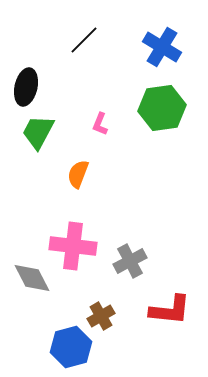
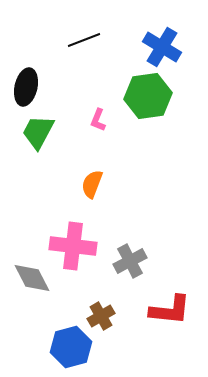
black line: rotated 24 degrees clockwise
green hexagon: moved 14 px left, 12 px up
pink L-shape: moved 2 px left, 4 px up
orange semicircle: moved 14 px right, 10 px down
